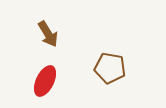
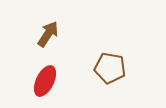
brown arrow: rotated 116 degrees counterclockwise
